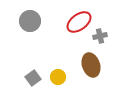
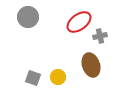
gray circle: moved 2 px left, 4 px up
gray square: rotated 35 degrees counterclockwise
